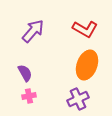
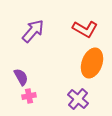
orange ellipse: moved 5 px right, 2 px up
purple semicircle: moved 4 px left, 4 px down
purple cross: rotated 25 degrees counterclockwise
